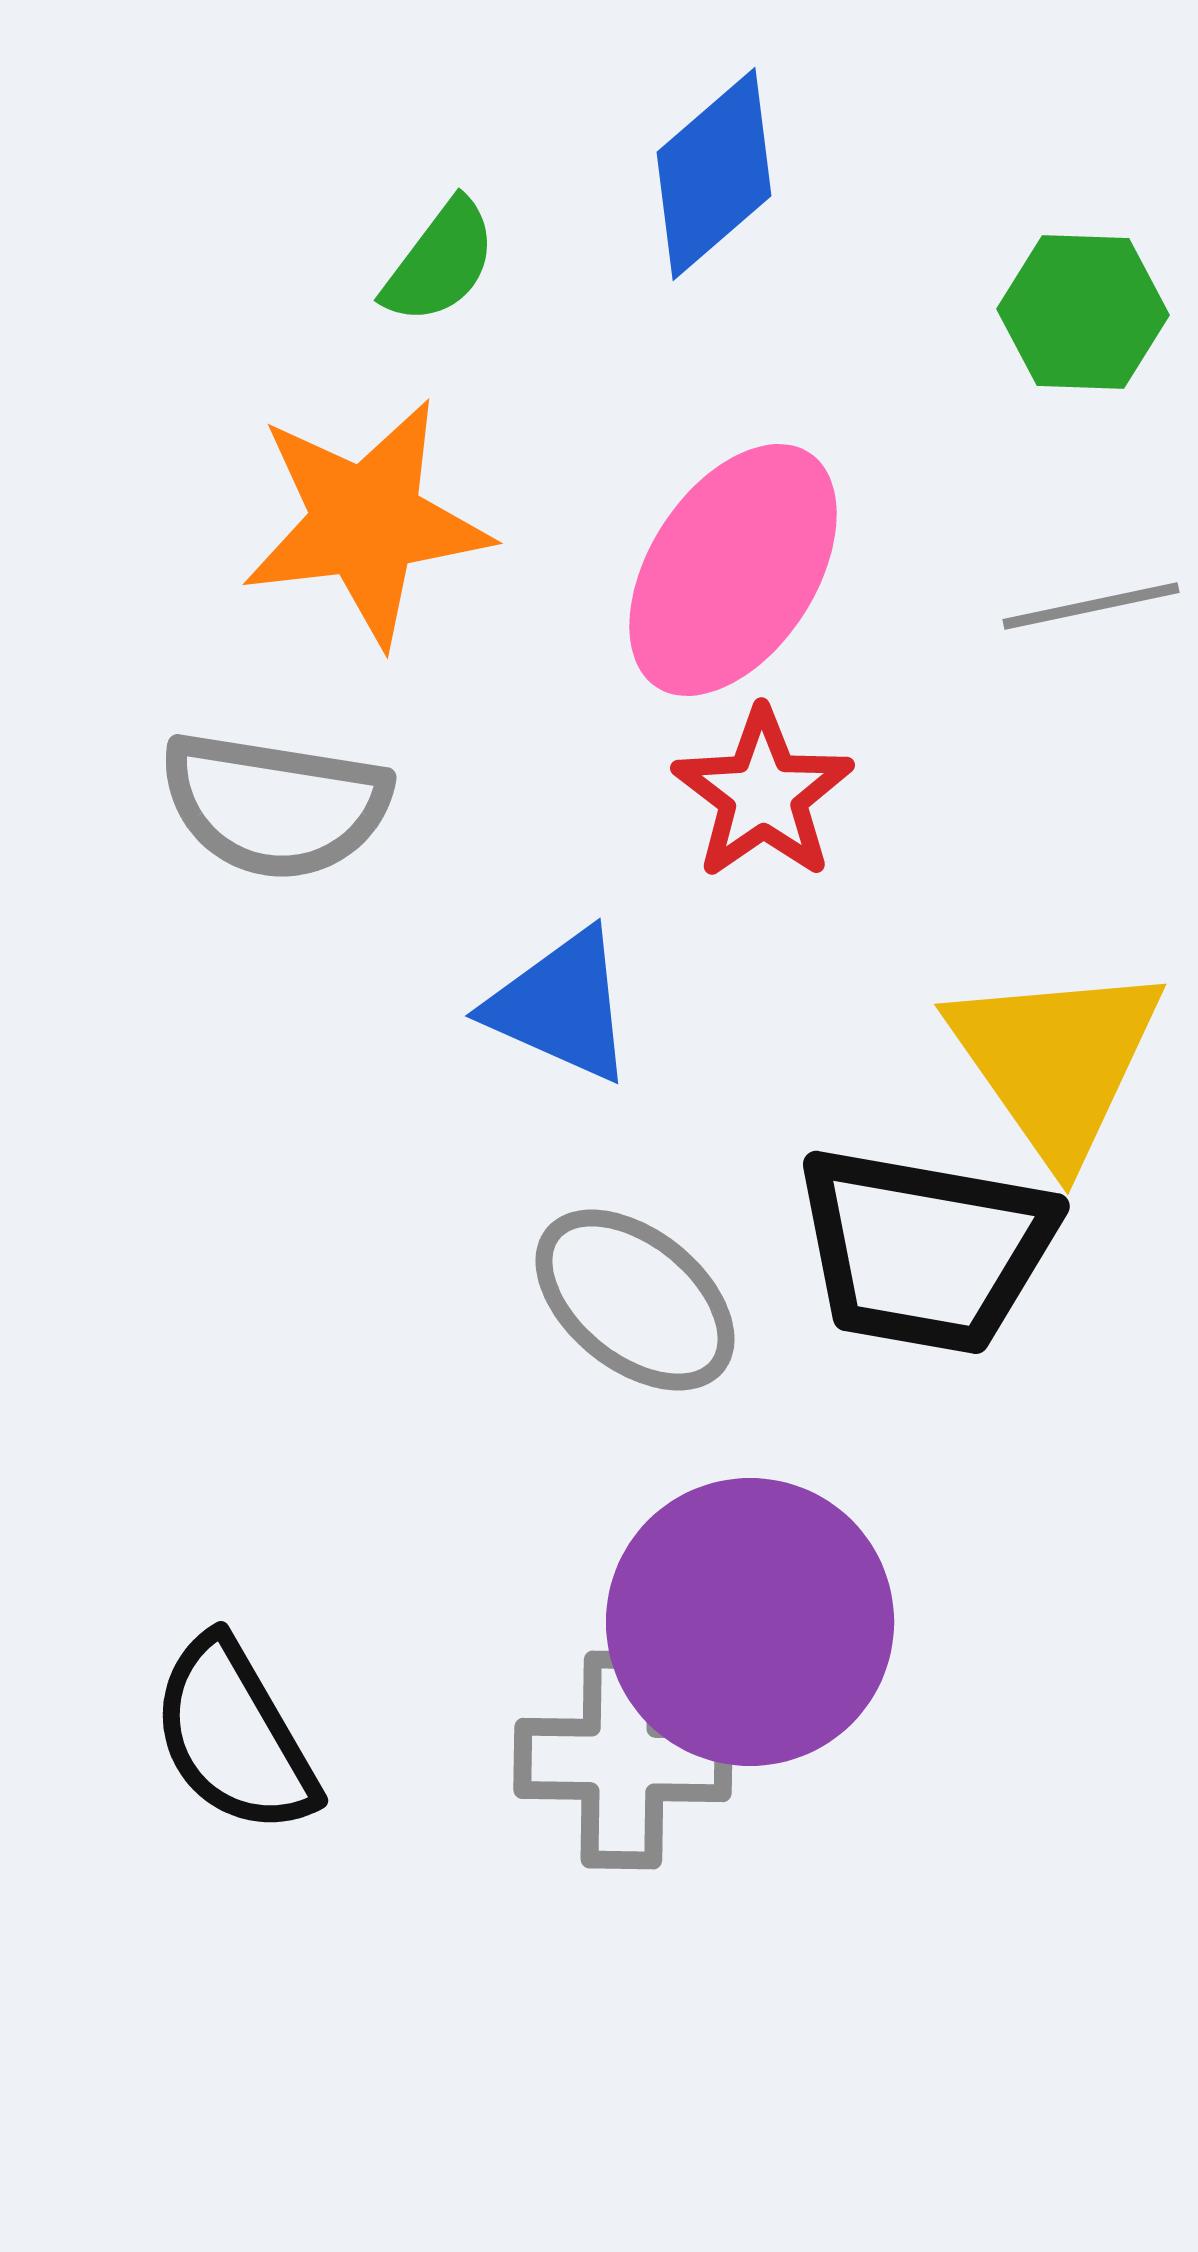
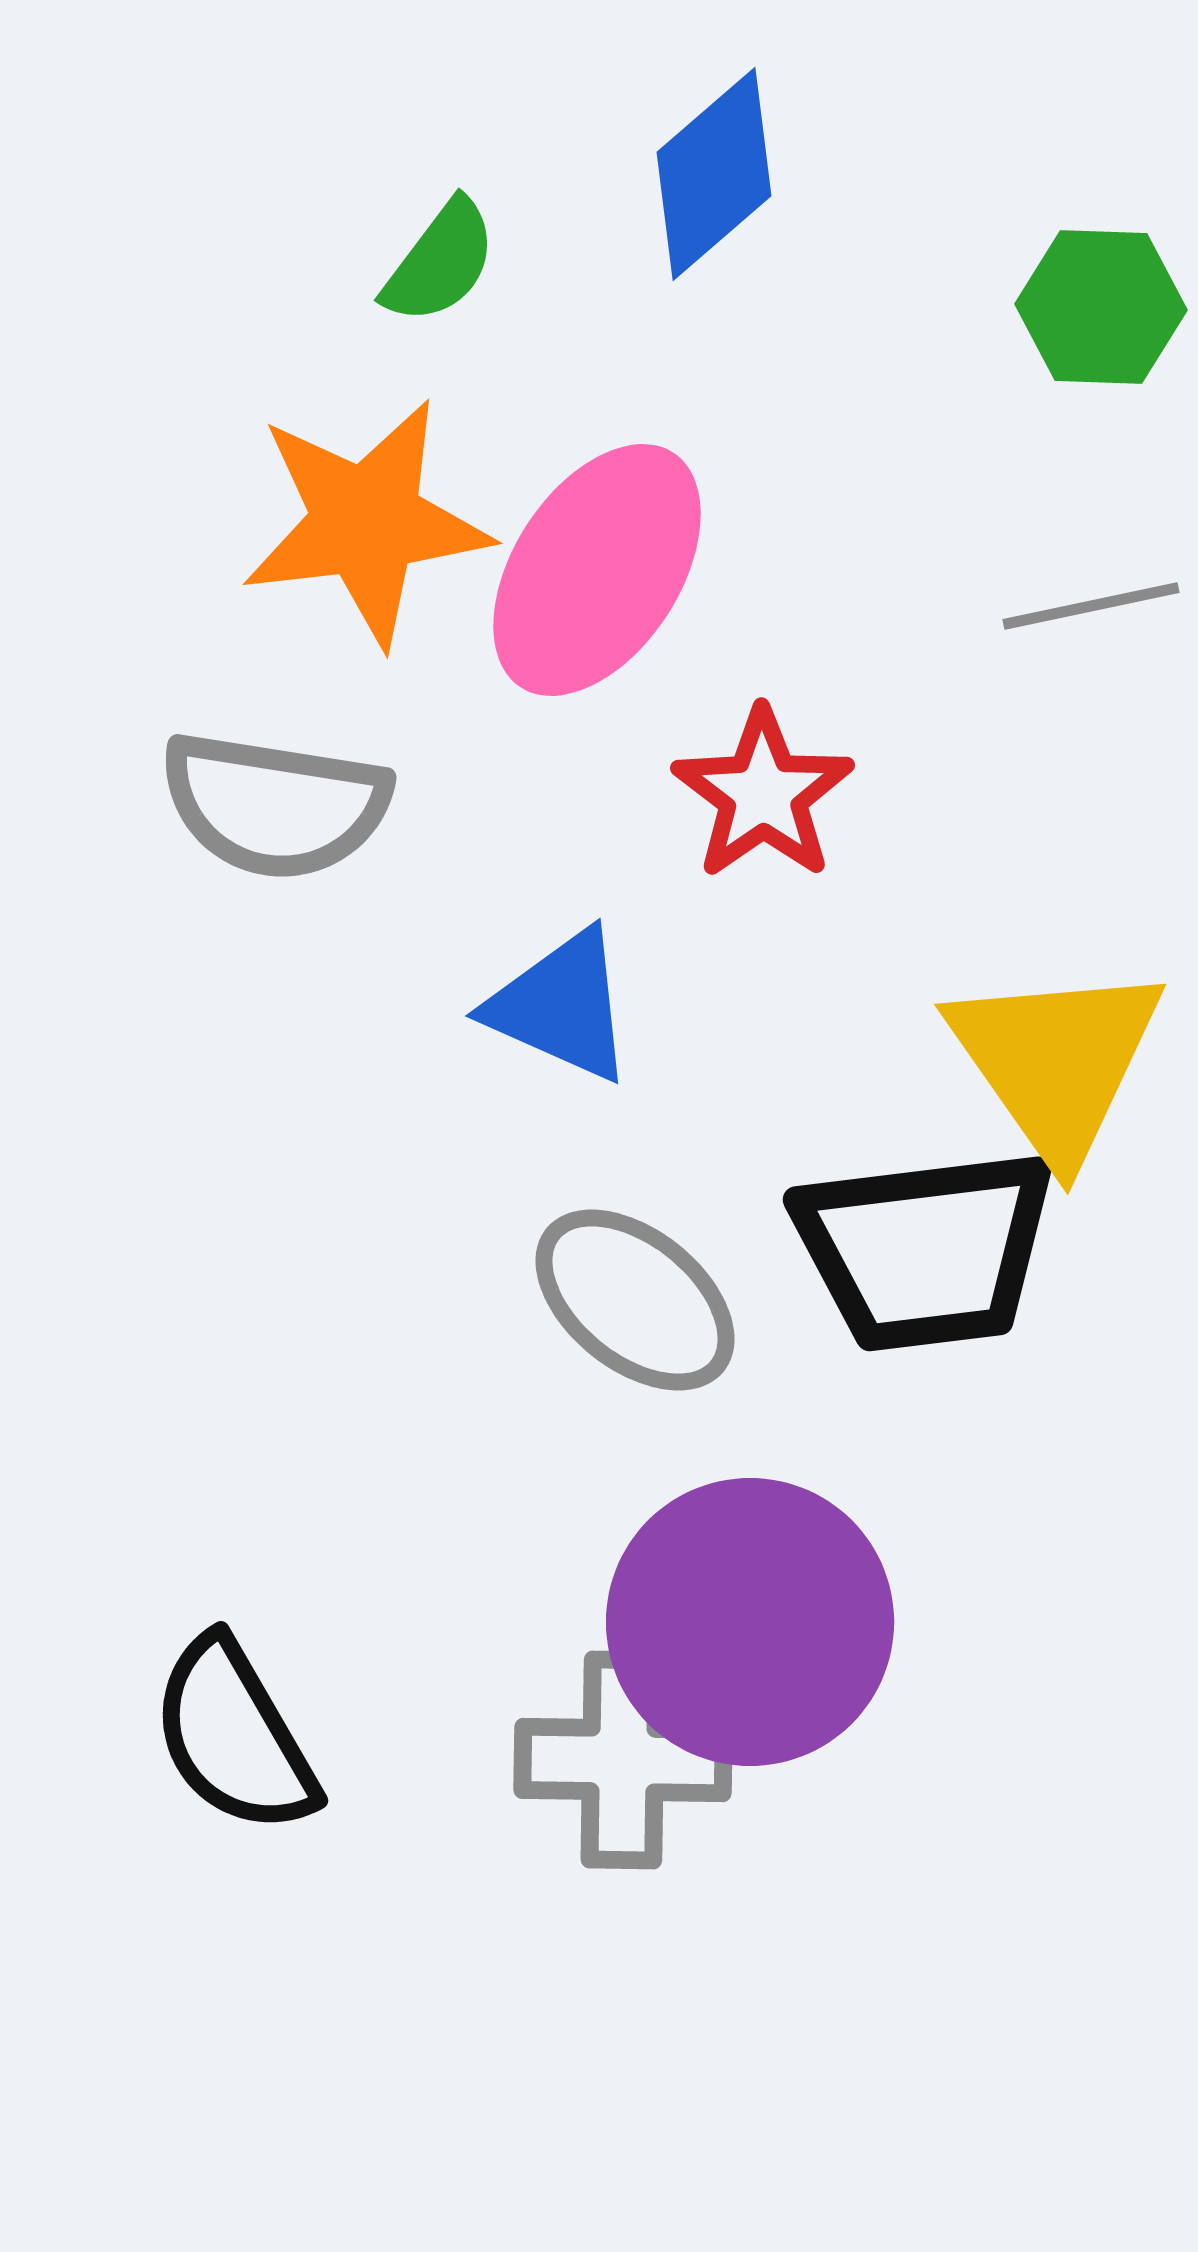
green hexagon: moved 18 px right, 5 px up
pink ellipse: moved 136 px left
black trapezoid: rotated 17 degrees counterclockwise
